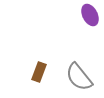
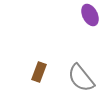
gray semicircle: moved 2 px right, 1 px down
